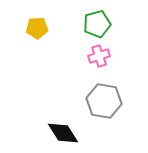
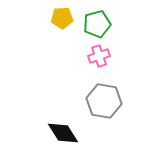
yellow pentagon: moved 25 px right, 10 px up
